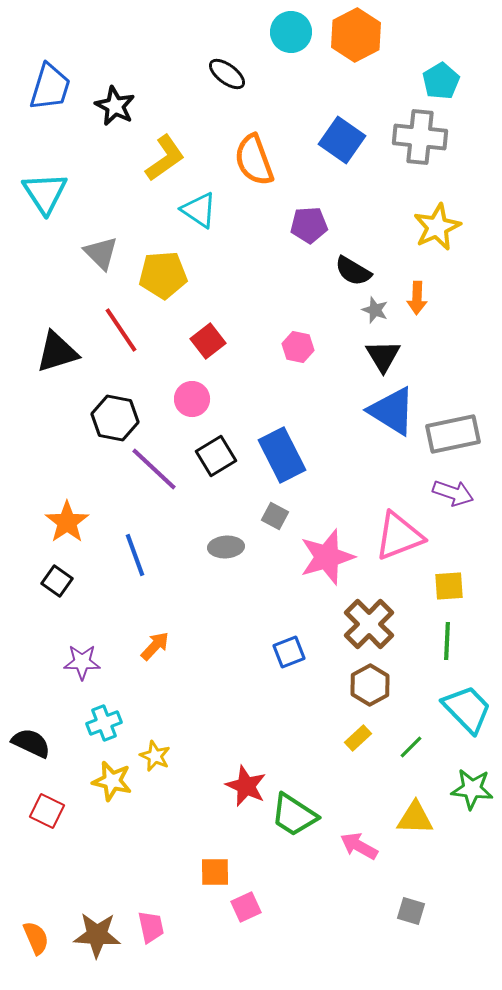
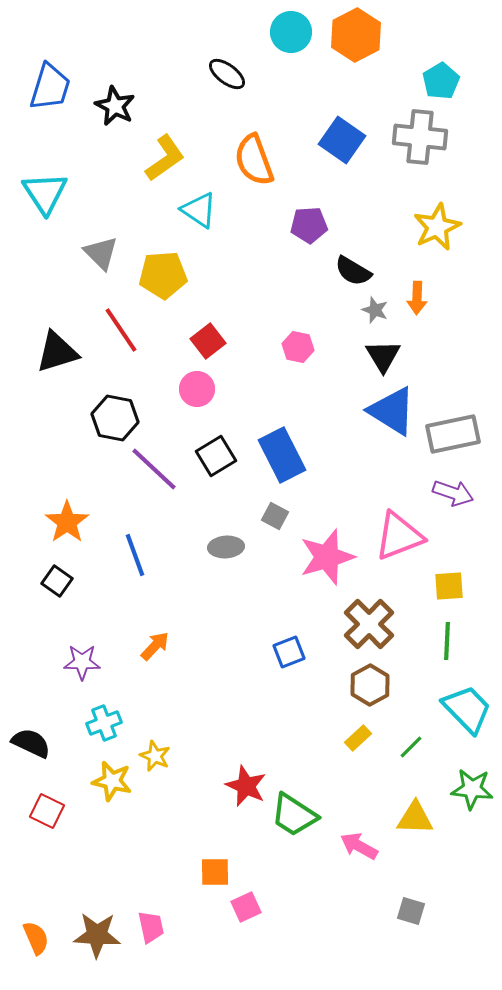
pink circle at (192, 399): moved 5 px right, 10 px up
